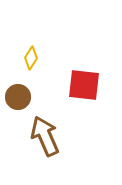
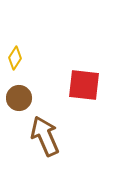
yellow diamond: moved 16 px left
brown circle: moved 1 px right, 1 px down
